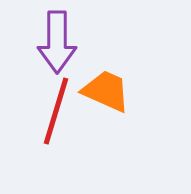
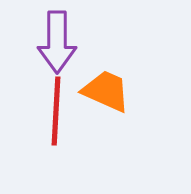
red line: rotated 14 degrees counterclockwise
